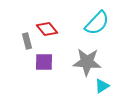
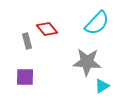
purple square: moved 19 px left, 15 px down
